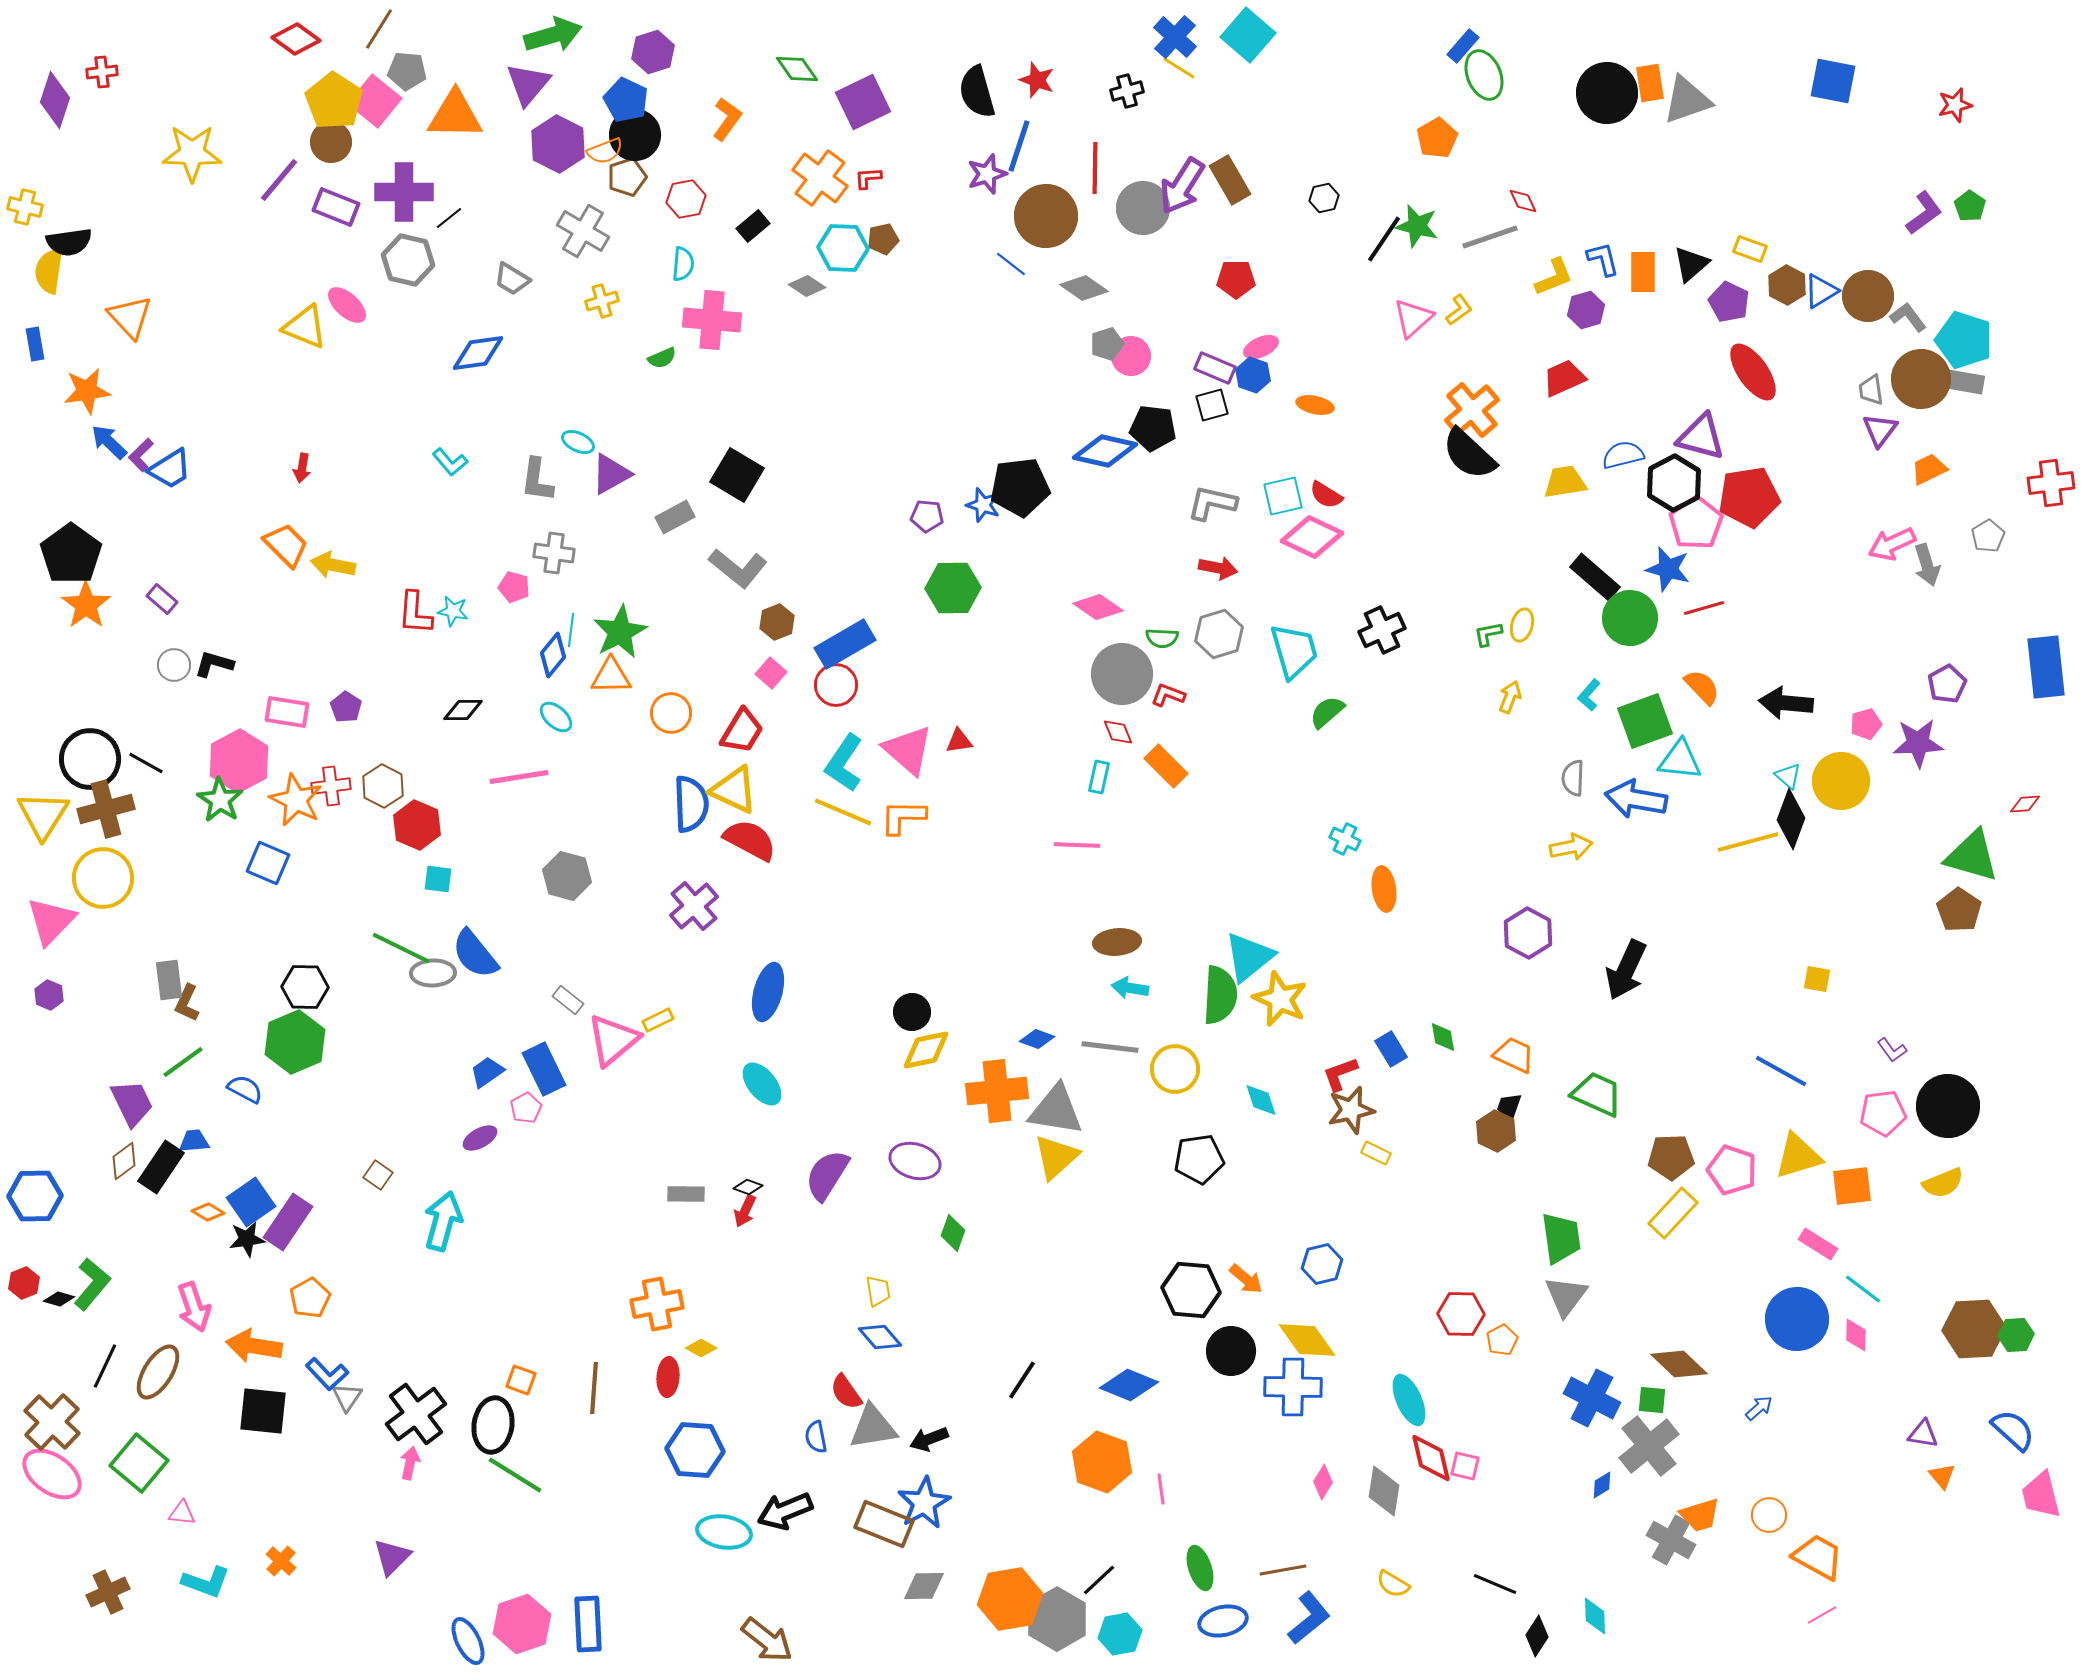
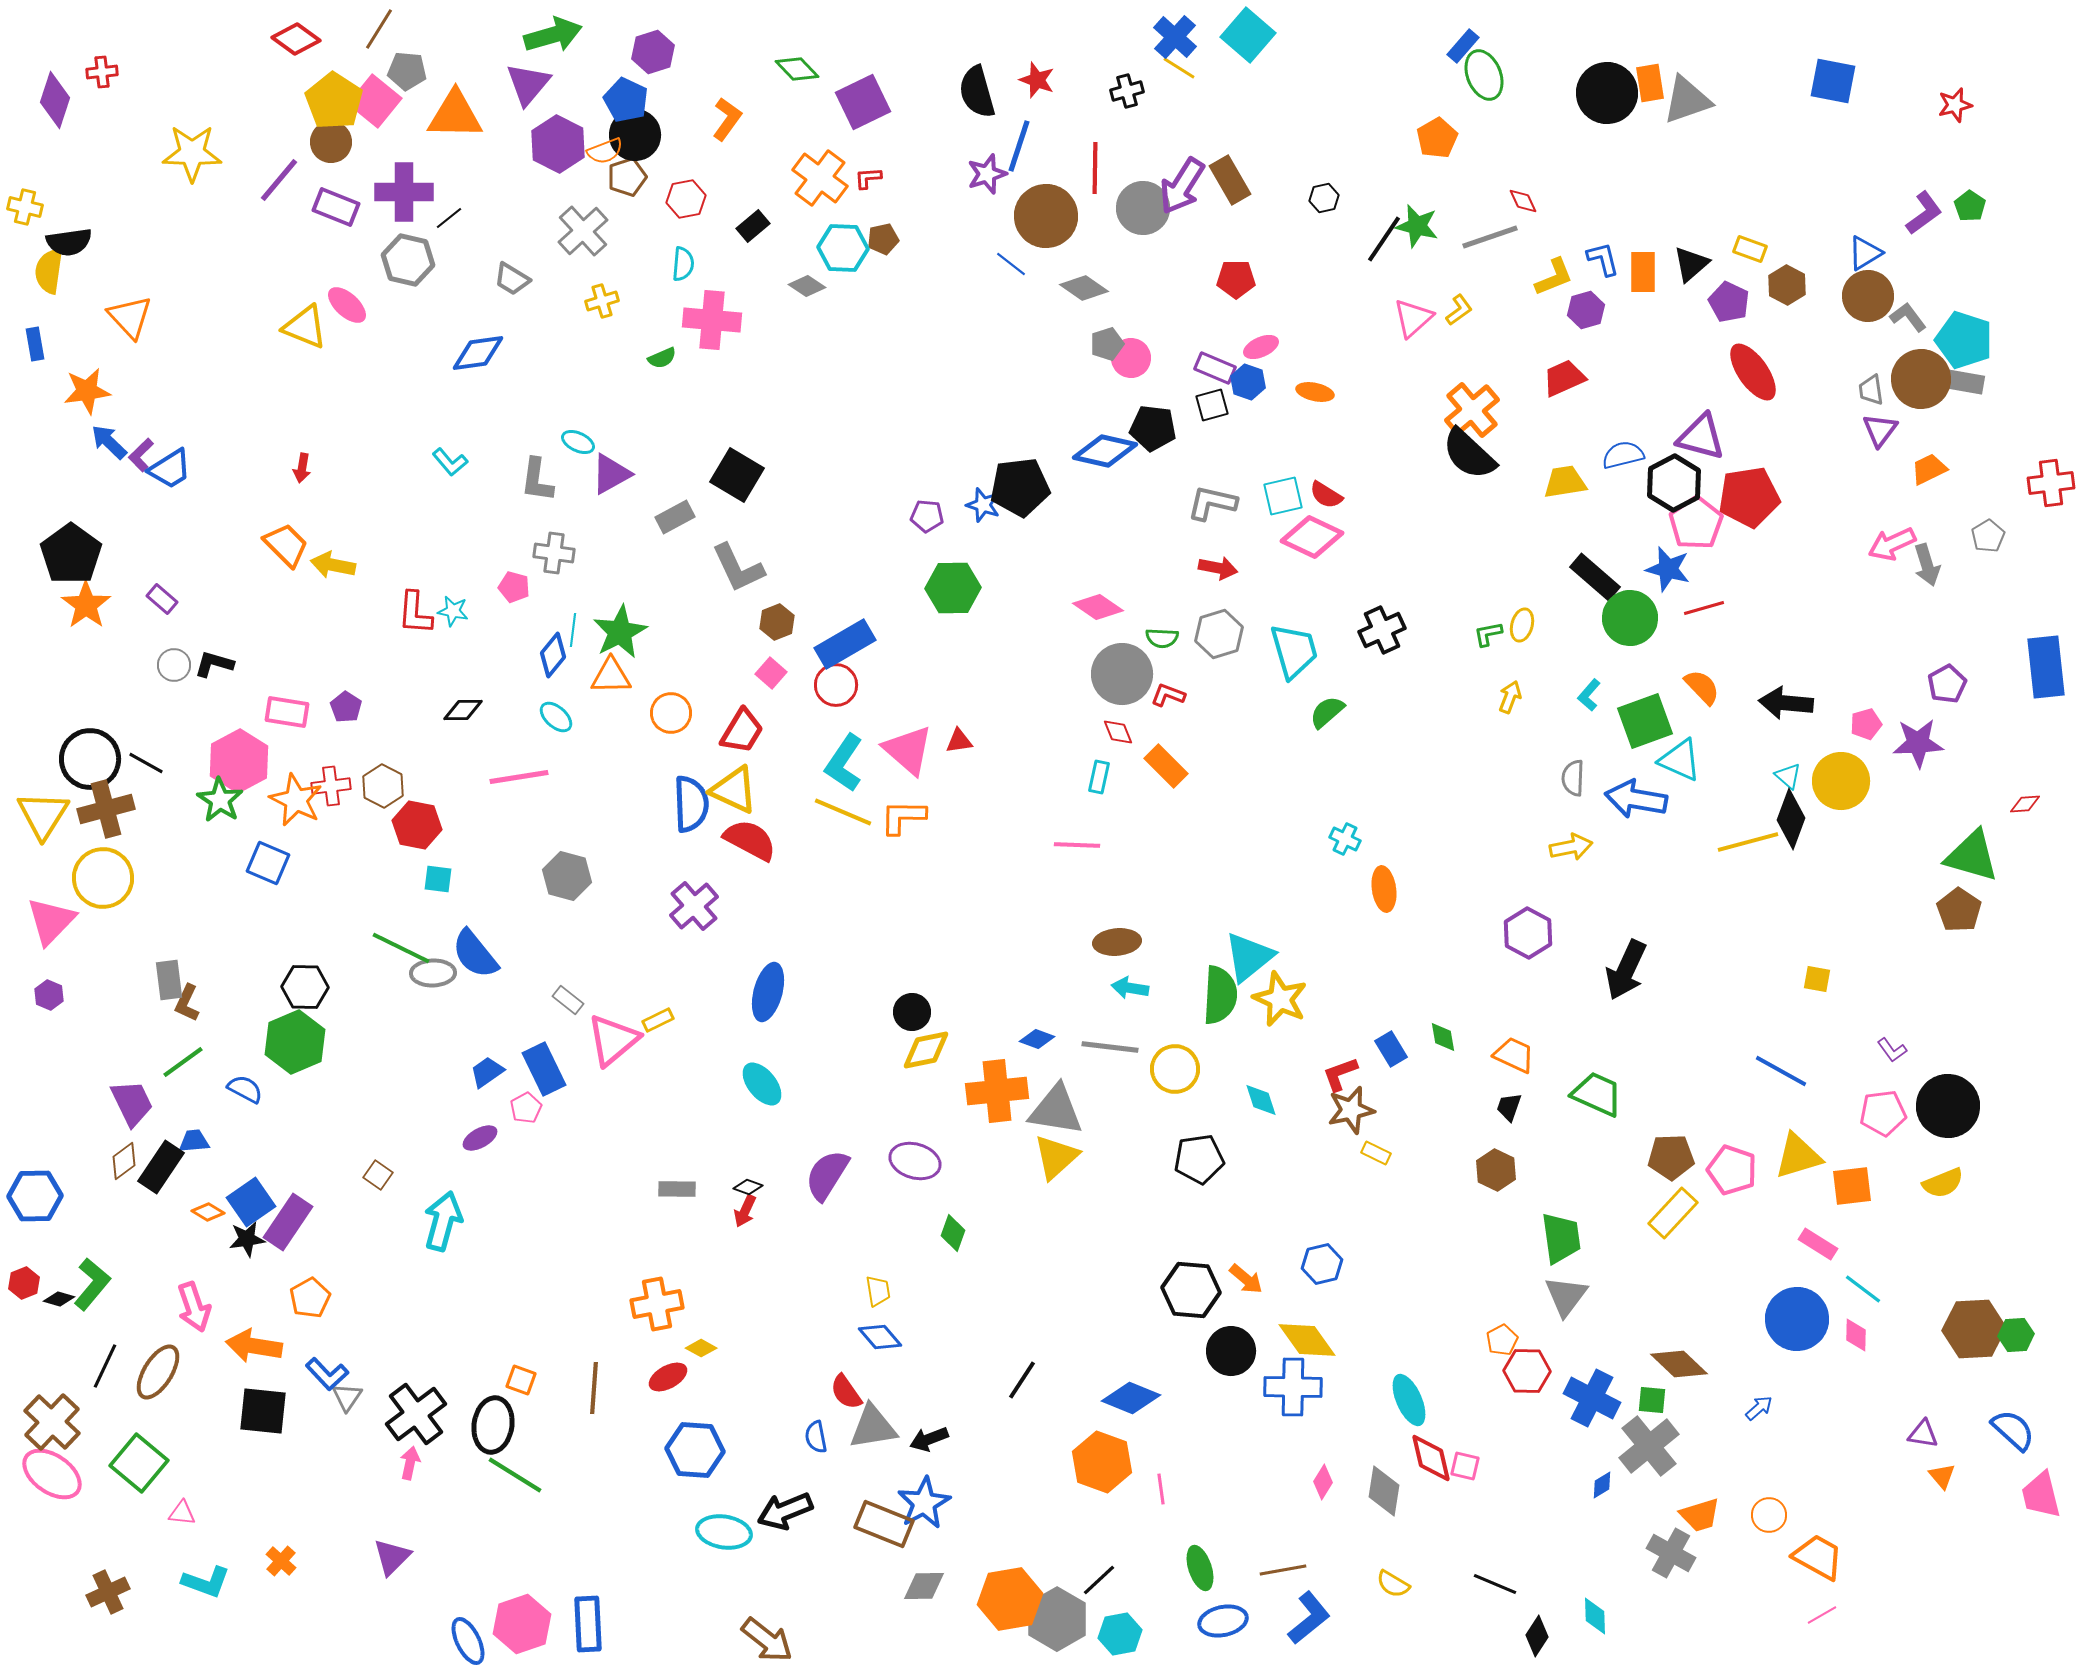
green diamond at (797, 69): rotated 9 degrees counterclockwise
gray cross at (583, 231): rotated 18 degrees clockwise
blue triangle at (1821, 291): moved 44 px right, 38 px up
pink circle at (1131, 356): moved 2 px down
blue hexagon at (1253, 375): moved 5 px left, 7 px down
orange ellipse at (1315, 405): moved 13 px up
gray L-shape at (738, 568): rotated 26 degrees clockwise
cyan line at (571, 630): moved 2 px right
cyan triangle at (1680, 760): rotated 18 degrees clockwise
red hexagon at (417, 825): rotated 12 degrees counterclockwise
brown hexagon at (1496, 1131): moved 39 px down
gray rectangle at (686, 1194): moved 9 px left, 5 px up
red hexagon at (1461, 1314): moved 66 px right, 57 px down
red ellipse at (668, 1377): rotated 57 degrees clockwise
blue diamond at (1129, 1385): moved 2 px right, 13 px down
gray cross at (1671, 1540): moved 13 px down
